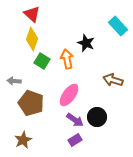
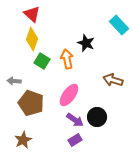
cyan rectangle: moved 1 px right, 1 px up
